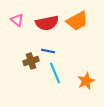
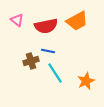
red semicircle: moved 1 px left, 3 px down
cyan line: rotated 10 degrees counterclockwise
